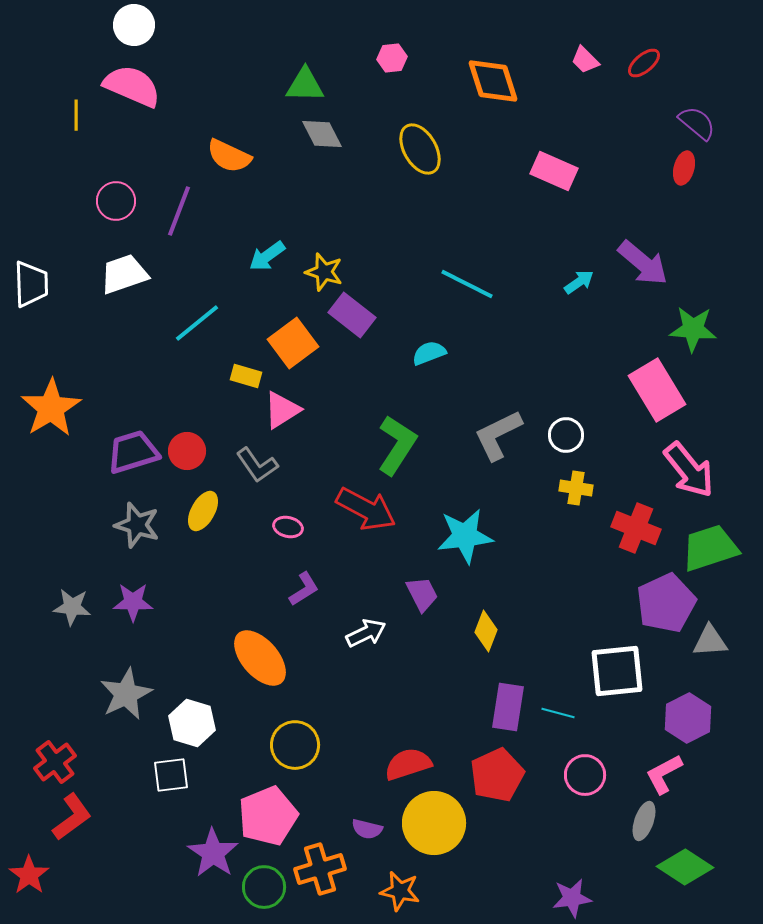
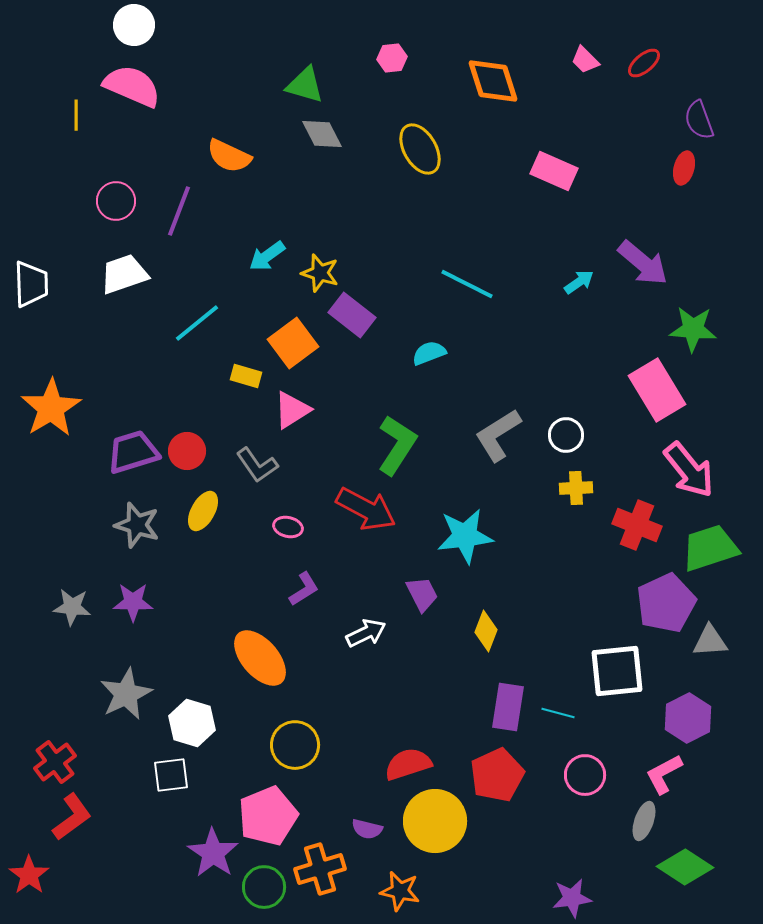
green triangle at (305, 85): rotated 15 degrees clockwise
purple semicircle at (697, 123): moved 2 px right, 3 px up; rotated 150 degrees counterclockwise
yellow star at (324, 272): moved 4 px left, 1 px down
pink triangle at (282, 410): moved 10 px right
gray L-shape at (498, 435): rotated 6 degrees counterclockwise
yellow cross at (576, 488): rotated 12 degrees counterclockwise
red cross at (636, 528): moved 1 px right, 3 px up
yellow circle at (434, 823): moved 1 px right, 2 px up
